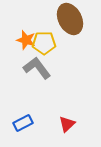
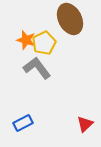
yellow pentagon: rotated 25 degrees counterclockwise
red triangle: moved 18 px right
